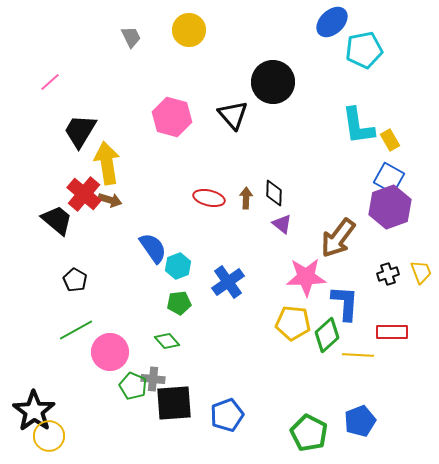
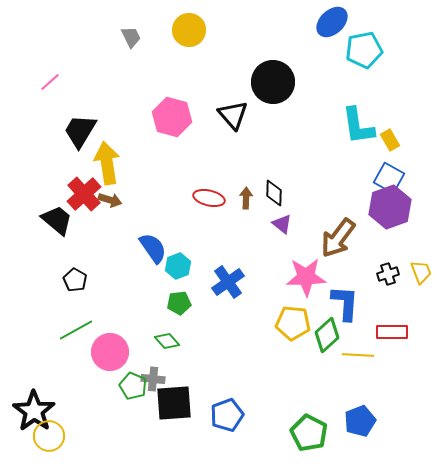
red cross at (84, 194): rotated 8 degrees clockwise
